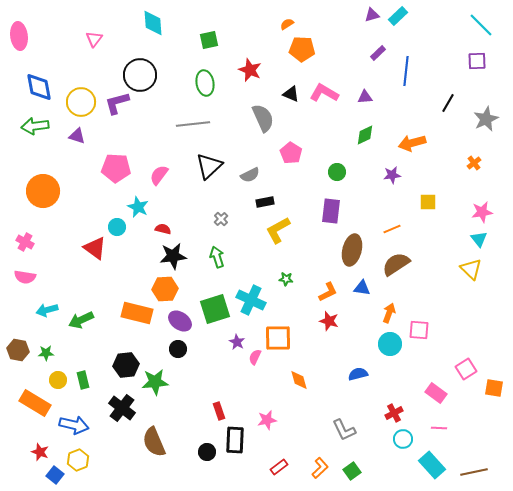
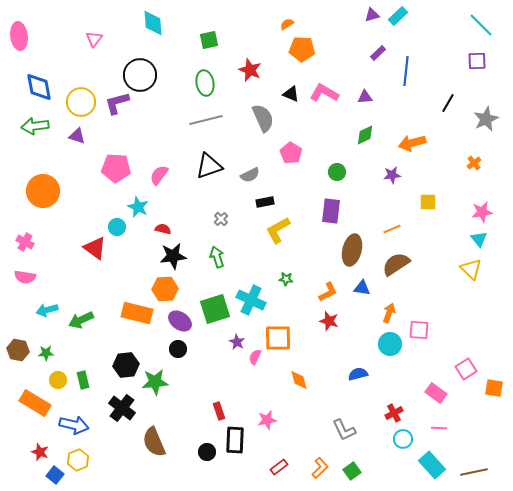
gray line at (193, 124): moved 13 px right, 4 px up; rotated 8 degrees counterclockwise
black triangle at (209, 166): rotated 24 degrees clockwise
